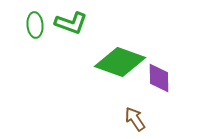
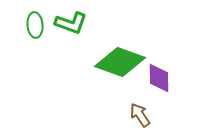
brown arrow: moved 5 px right, 4 px up
